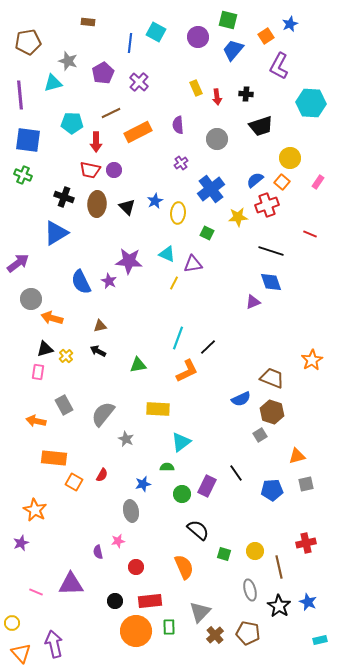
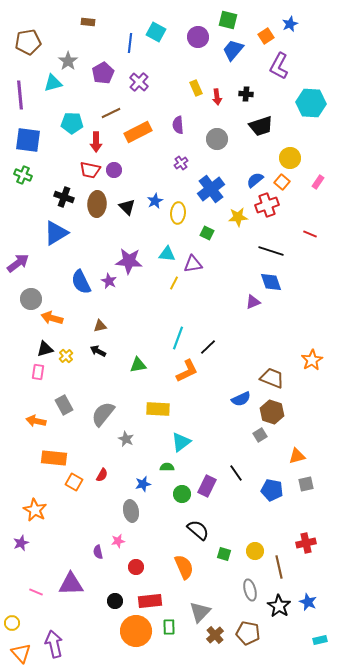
gray star at (68, 61): rotated 18 degrees clockwise
cyan triangle at (167, 254): rotated 18 degrees counterclockwise
blue pentagon at (272, 490): rotated 15 degrees clockwise
